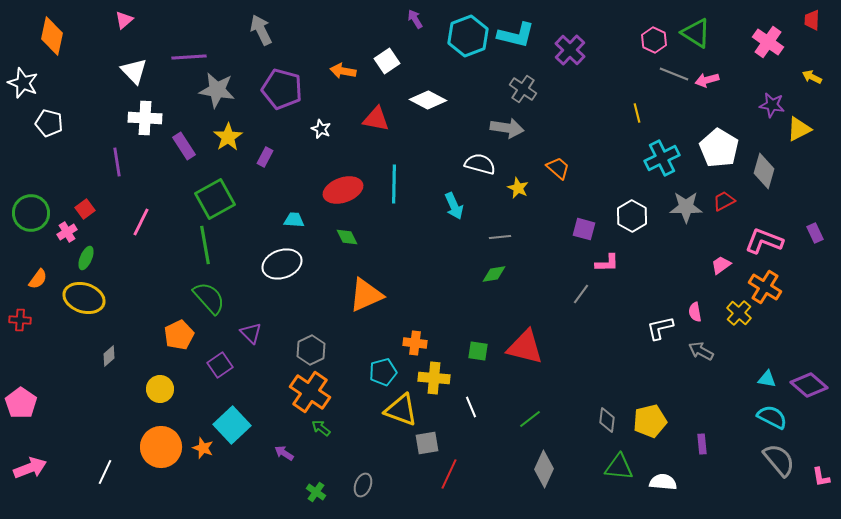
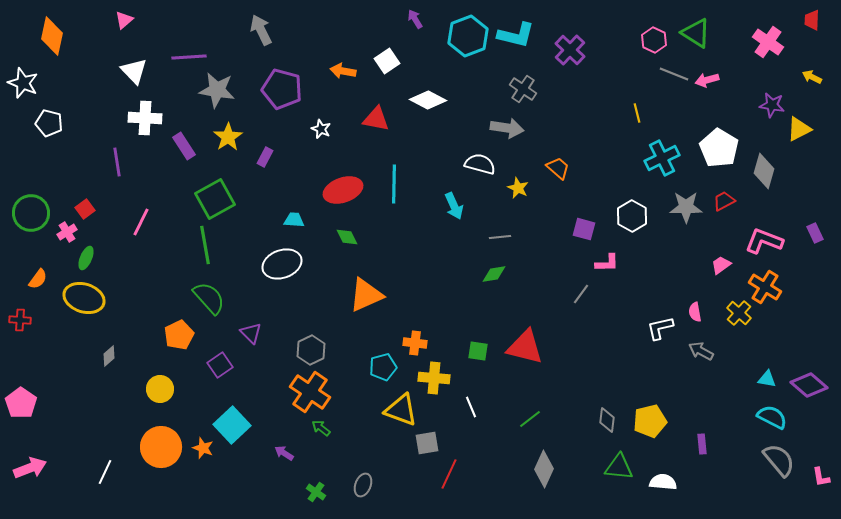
cyan pentagon at (383, 372): moved 5 px up
